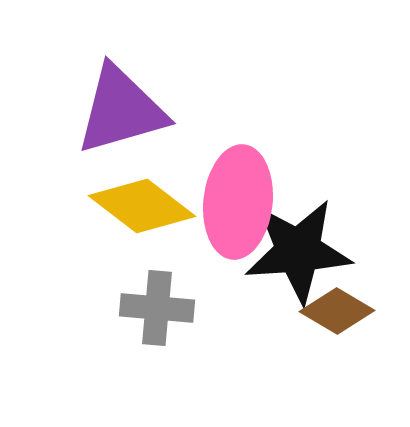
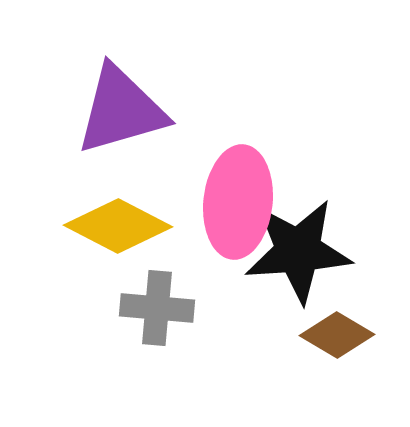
yellow diamond: moved 24 px left, 20 px down; rotated 10 degrees counterclockwise
brown diamond: moved 24 px down
